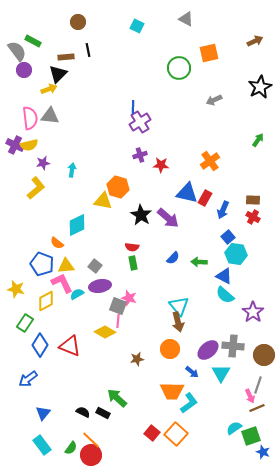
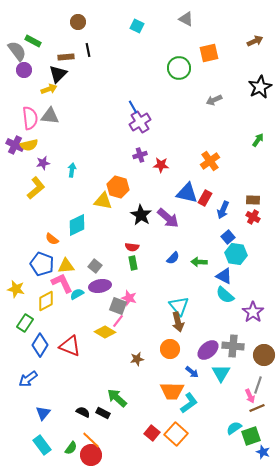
blue line at (133, 107): rotated 32 degrees counterclockwise
orange semicircle at (57, 243): moved 5 px left, 4 px up
pink line at (118, 321): rotated 32 degrees clockwise
